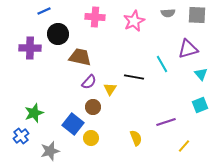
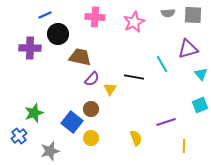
blue line: moved 1 px right, 4 px down
gray square: moved 4 px left
pink star: moved 1 px down
purple semicircle: moved 3 px right, 3 px up
brown circle: moved 2 px left, 2 px down
blue square: moved 1 px left, 2 px up
blue cross: moved 2 px left
yellow line: rotated 40 degrees counterclockwise
